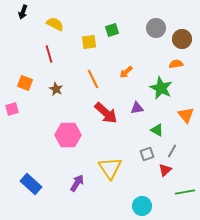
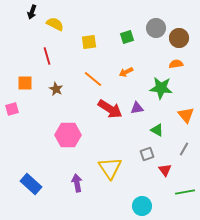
black arrow: moved 9 px right
green square: moved 15 px right, 7 px down
brown circle: moved 3 px left, 1 px up
red line: moved 2 px left, 2 px down
orange arrow: rotated 16 degrees clockwise
orange line: rotated 24 degrees counterclockwise
orange square: rotated 21 degrees counterclockwise
green star: rotated 20 degrees counterclockwise
red arrow: moved 4 px right, 4 px up; rotated 10 degrees counterclockwise
gray line: moved 12 px right, 2 px up
red triangle: rotated 24 degrees counterclockwise
purple arrow: rotated 42 degrees counterclockwise
